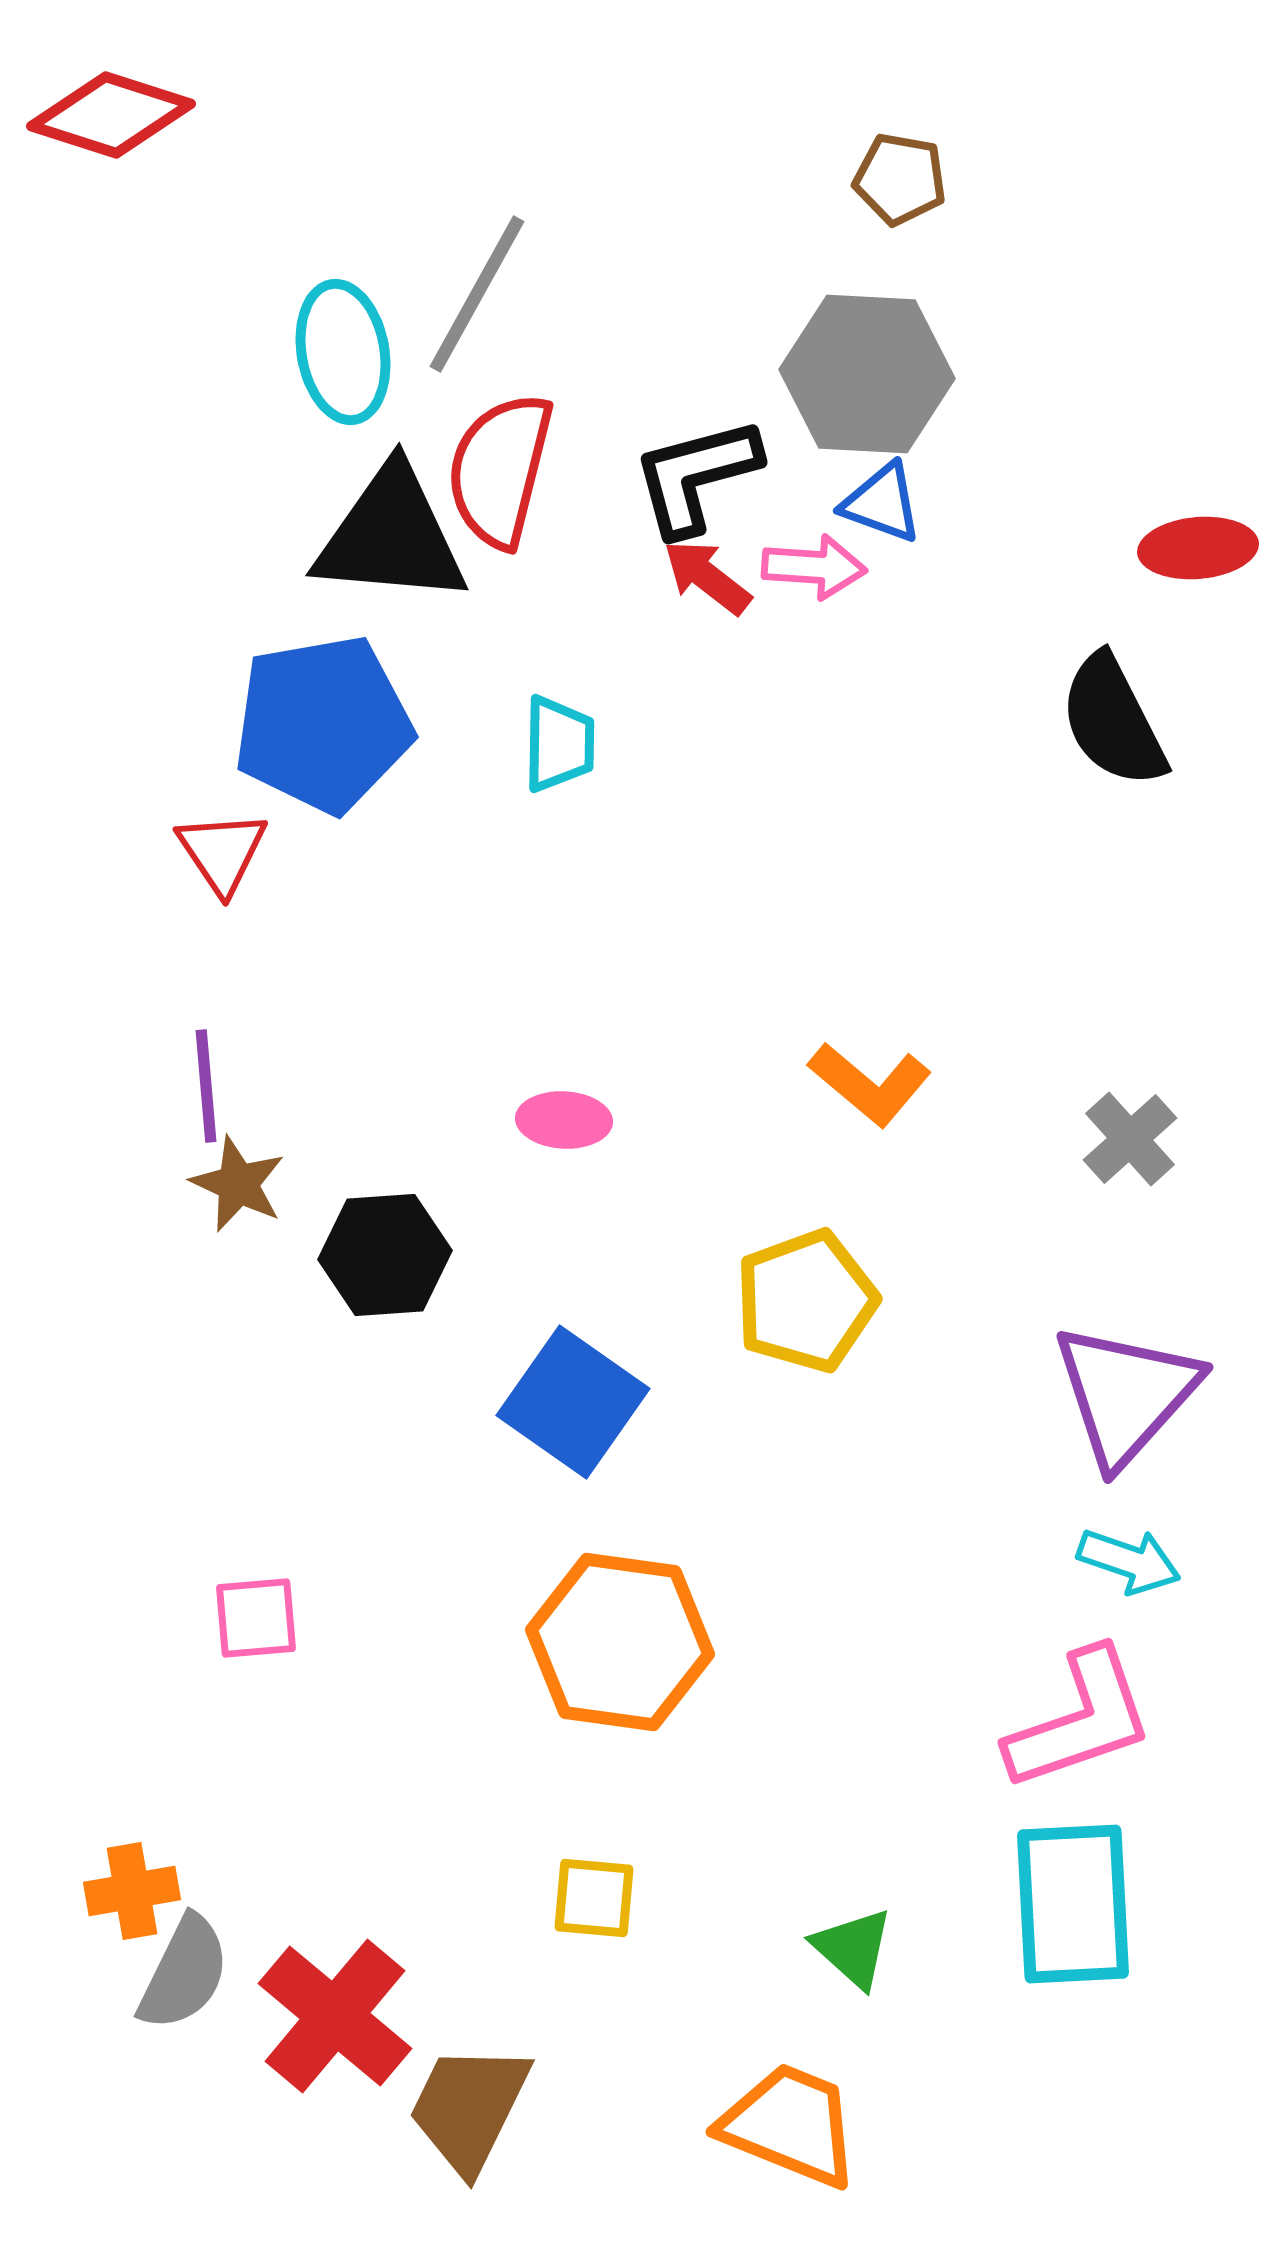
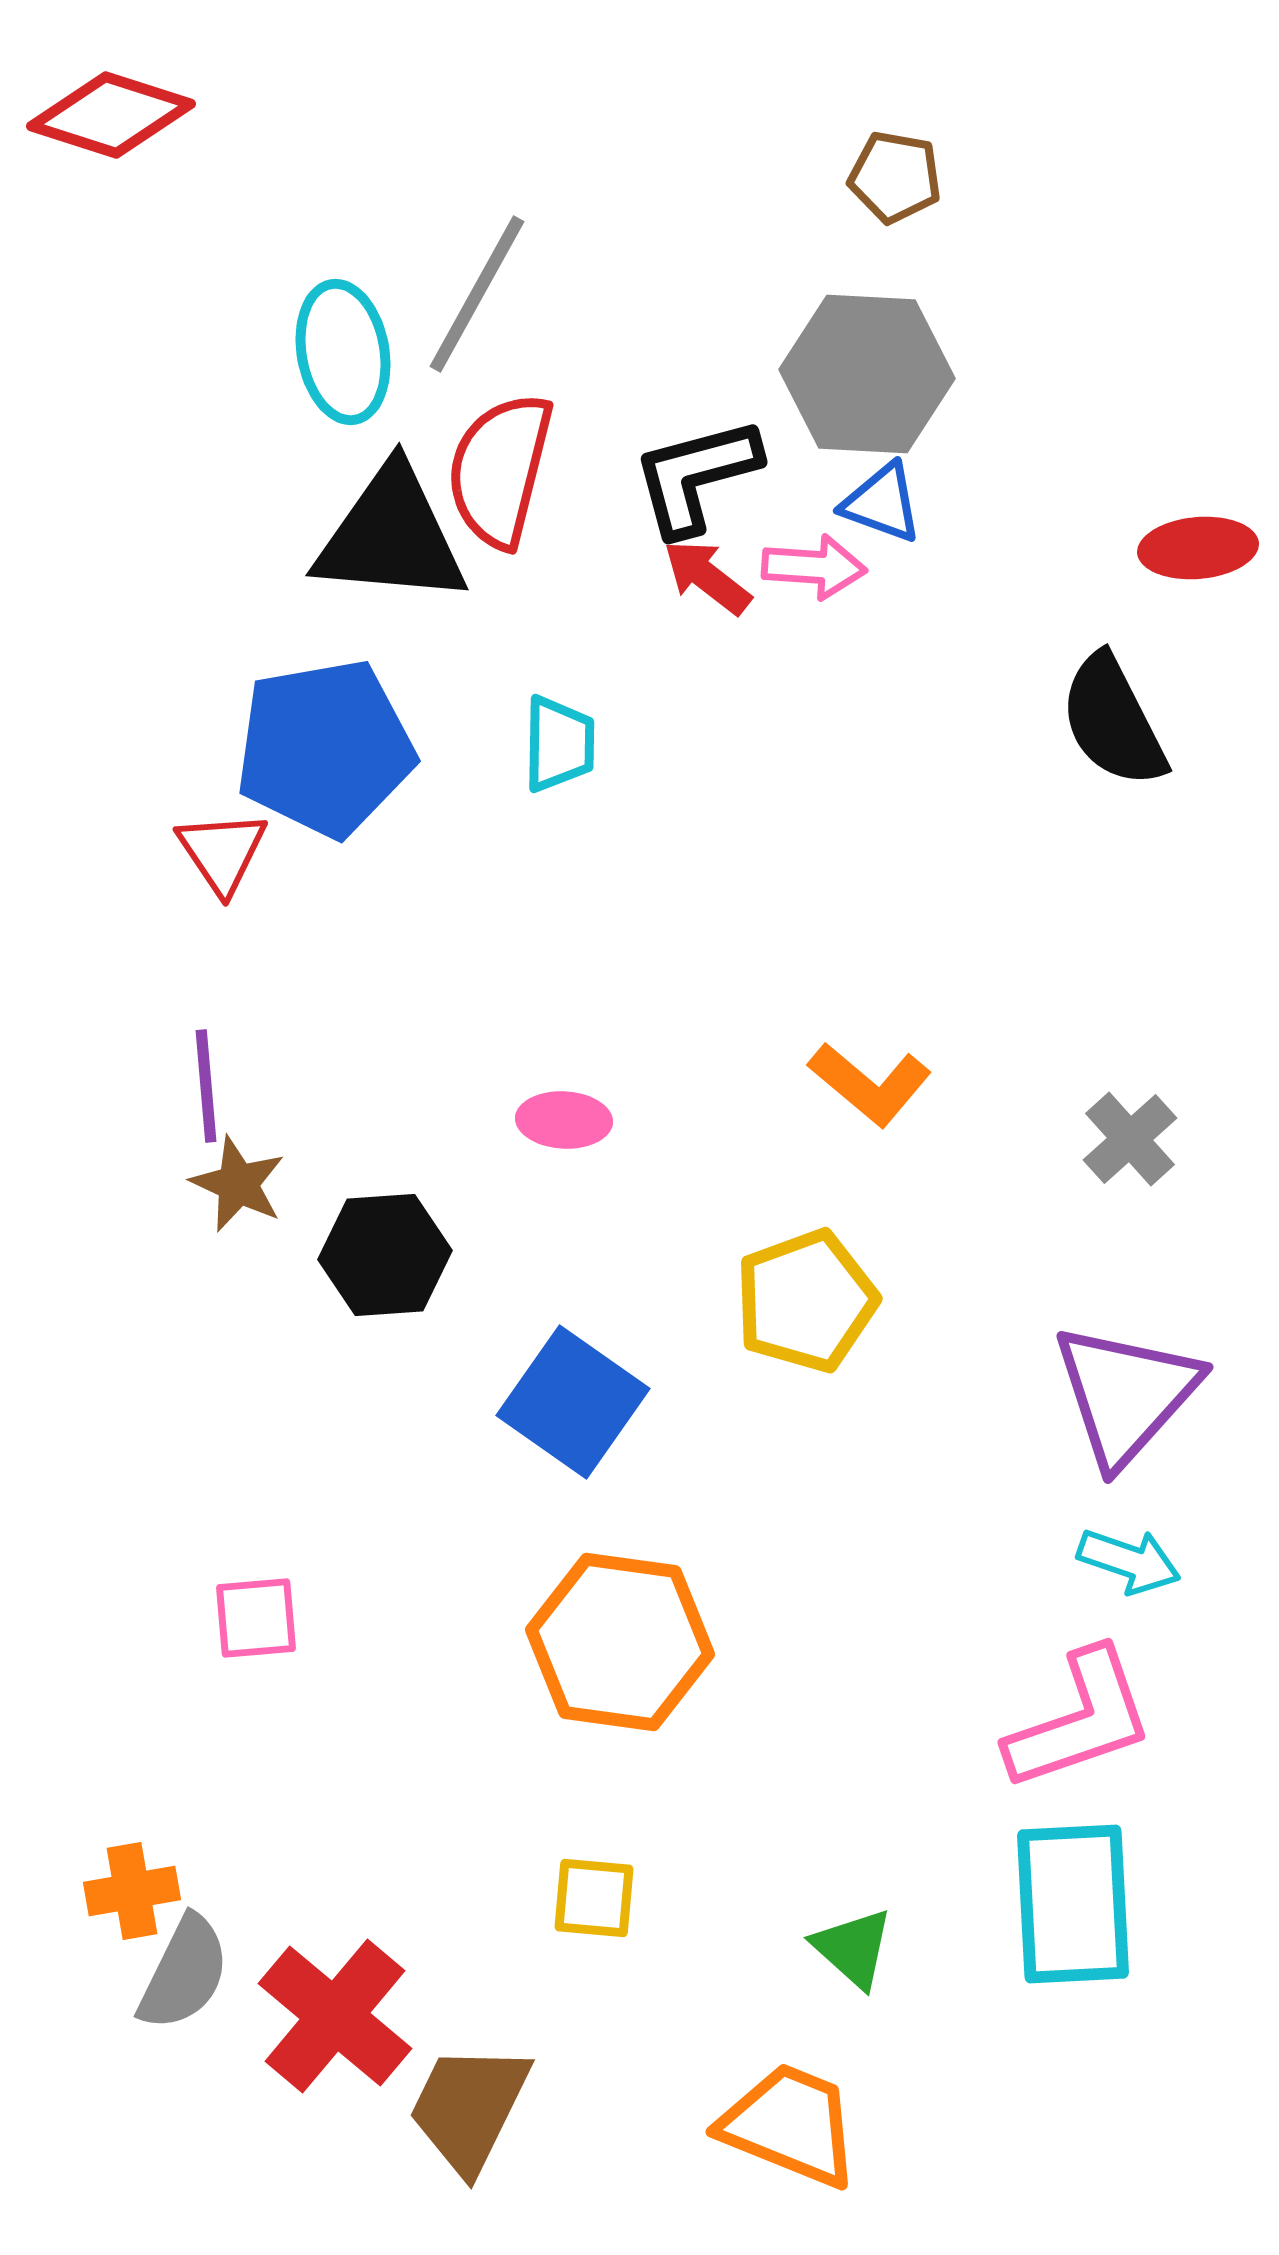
brown pentagon: moved 5 px left, 2 px up
blue pentagon: moved 2 px right, 24 px down
